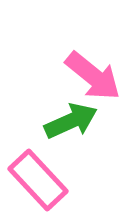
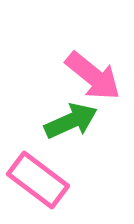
pink rectangle: rotated 10 degrees counterclockwise
